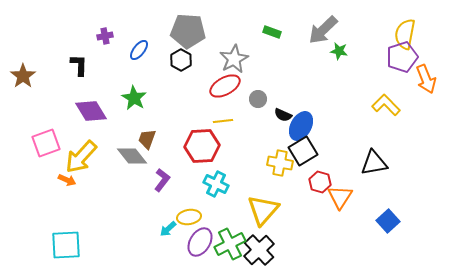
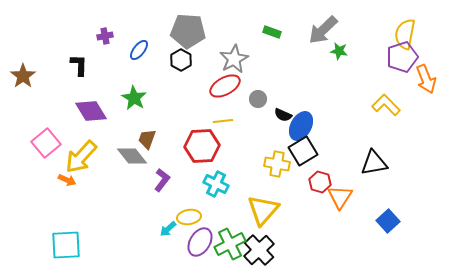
pink square at (46, 143): rotated 20 degrees counterclockwise
yellow cross at (280, 163): moved 3 px left, 1 px down
